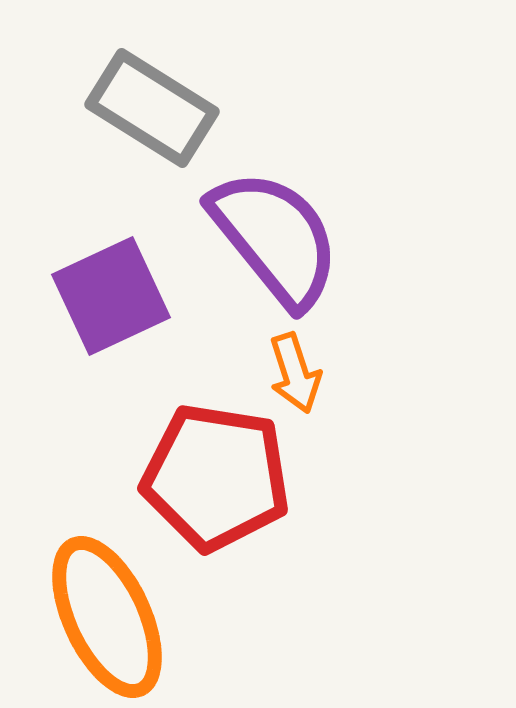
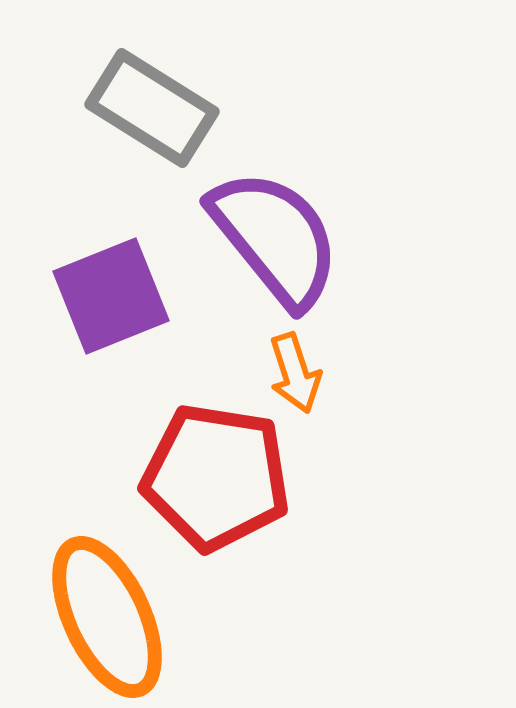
purple square: rotated 3 degrees clockwise
